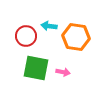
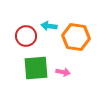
green square: rotated 16 degrees counterclockwise
